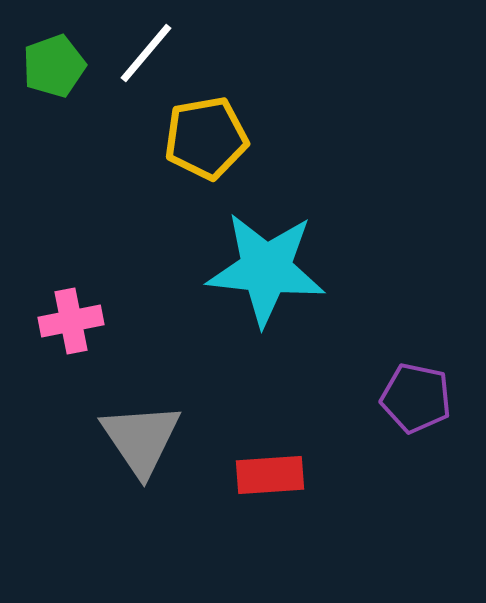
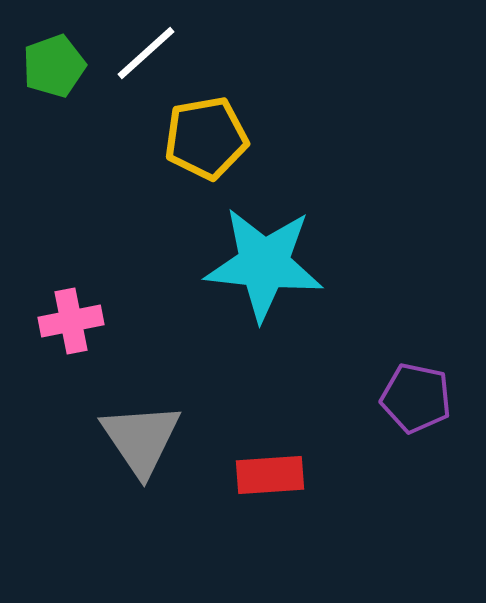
white line: rotated 8 degrees clockwise
cyan star: moved 2 px left, 5 px up
